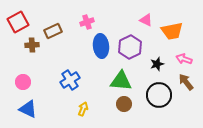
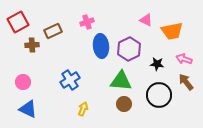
purple hexagon: moved 1 px left, 2 px down
black star: rotated 24 degrees clockwise
